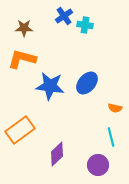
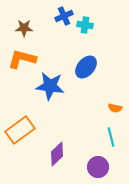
blue cross: rotated 12 degrees clockwise
blue ellipse: moved 1 px left, 16 px up
purple circle: moved 2 px down
